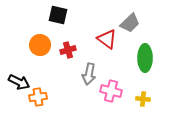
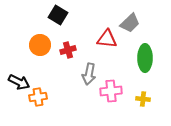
black square: rotated 18 degrees clockwise
red triangle: rotated 30 degrees counterclockwise
pink cross: rotated 20 degrees counterclockwise
